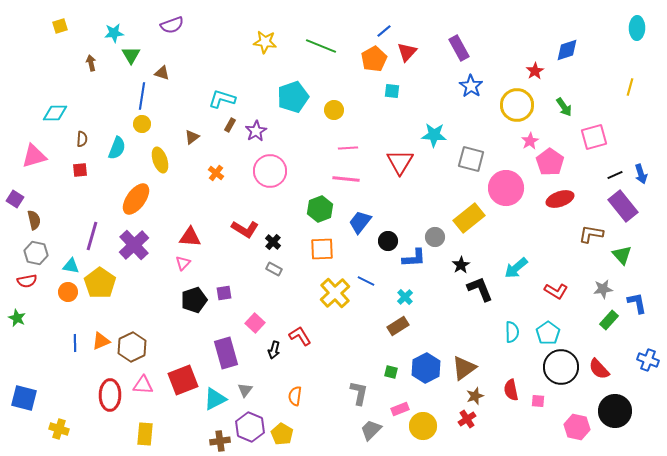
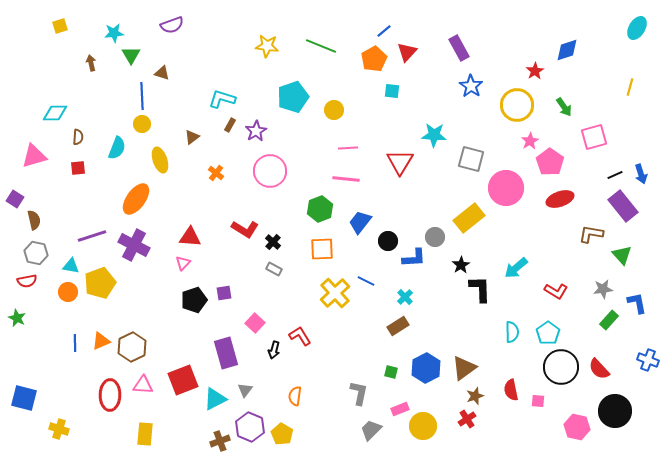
cyan ellipse at (637, 28): rotated 30 degrees clockwise
yellow star at (265, 42): moved 2 px right, 4 px down
blue line at (142, 96): rotated 12 degrees counterclockwise
brown semicircle at (82, 139): moved 4 px left, 2 px up
red square at (80, 170): moved 2 px left, 2 px up
purple line at (92, 236): rotated 56 degrees clockwise
purple cross at (134, 245): rotated 20 degrees counterclockwise
yellow pentagon at (100, 283): rotated 16 degrees clockwise
black L-shape at (480, 289): rotated 20 degrees clockwise
brown cross at (220, 441): rotated 12 degrees counterclockwise
